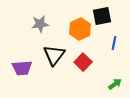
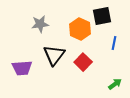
orange hexagon: rotated 10 degrees counterclockwise
